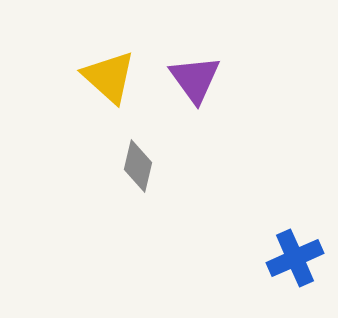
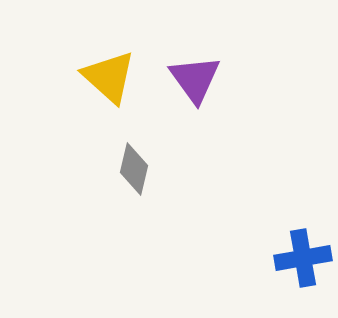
gray diamond: moved 4 px left, 3 px down
blue cross: moved 8 px right; rotated 14 degrees clockwise
